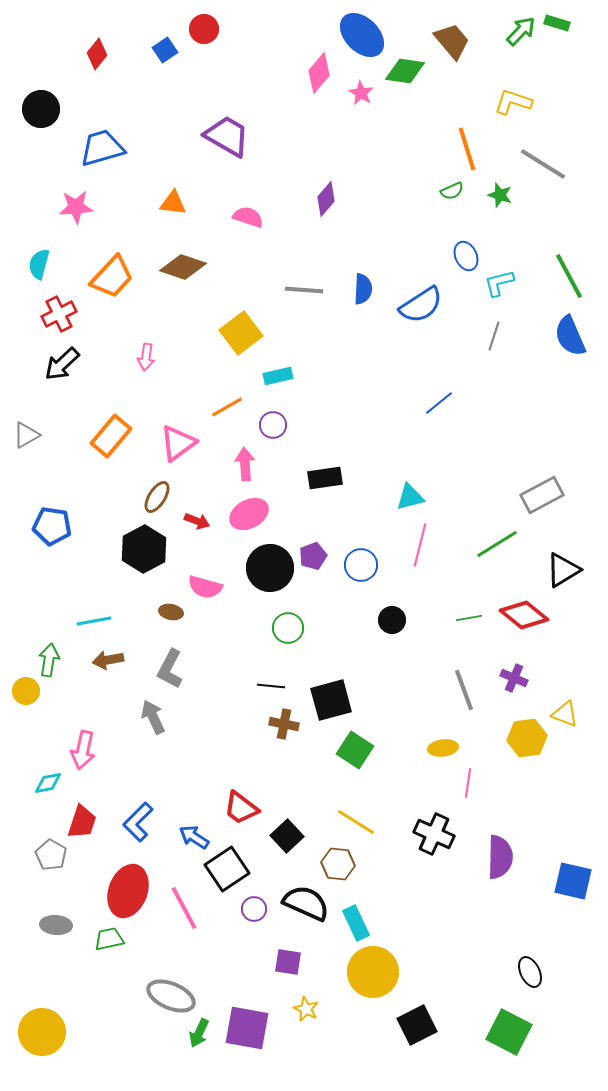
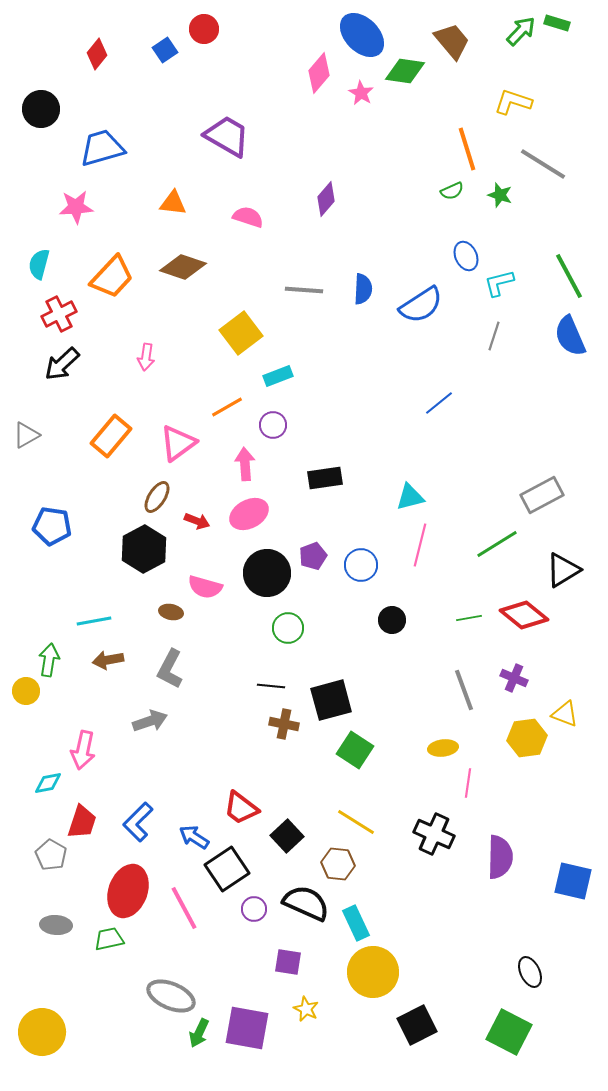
cyan rectangle at (278, 376): rotated 8 degrees counterclockwise
black circle at (270, 568): moved 3 px left, 5 px down
gray arrow at (153, 717): moved 3 px left, 4 px down; rotated 96 degrees clockwise
